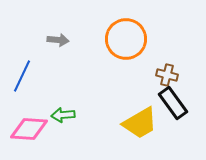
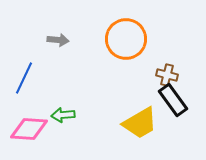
blue line: moved 2 px right, 2 px down
black rectangle: moved 3 px up
